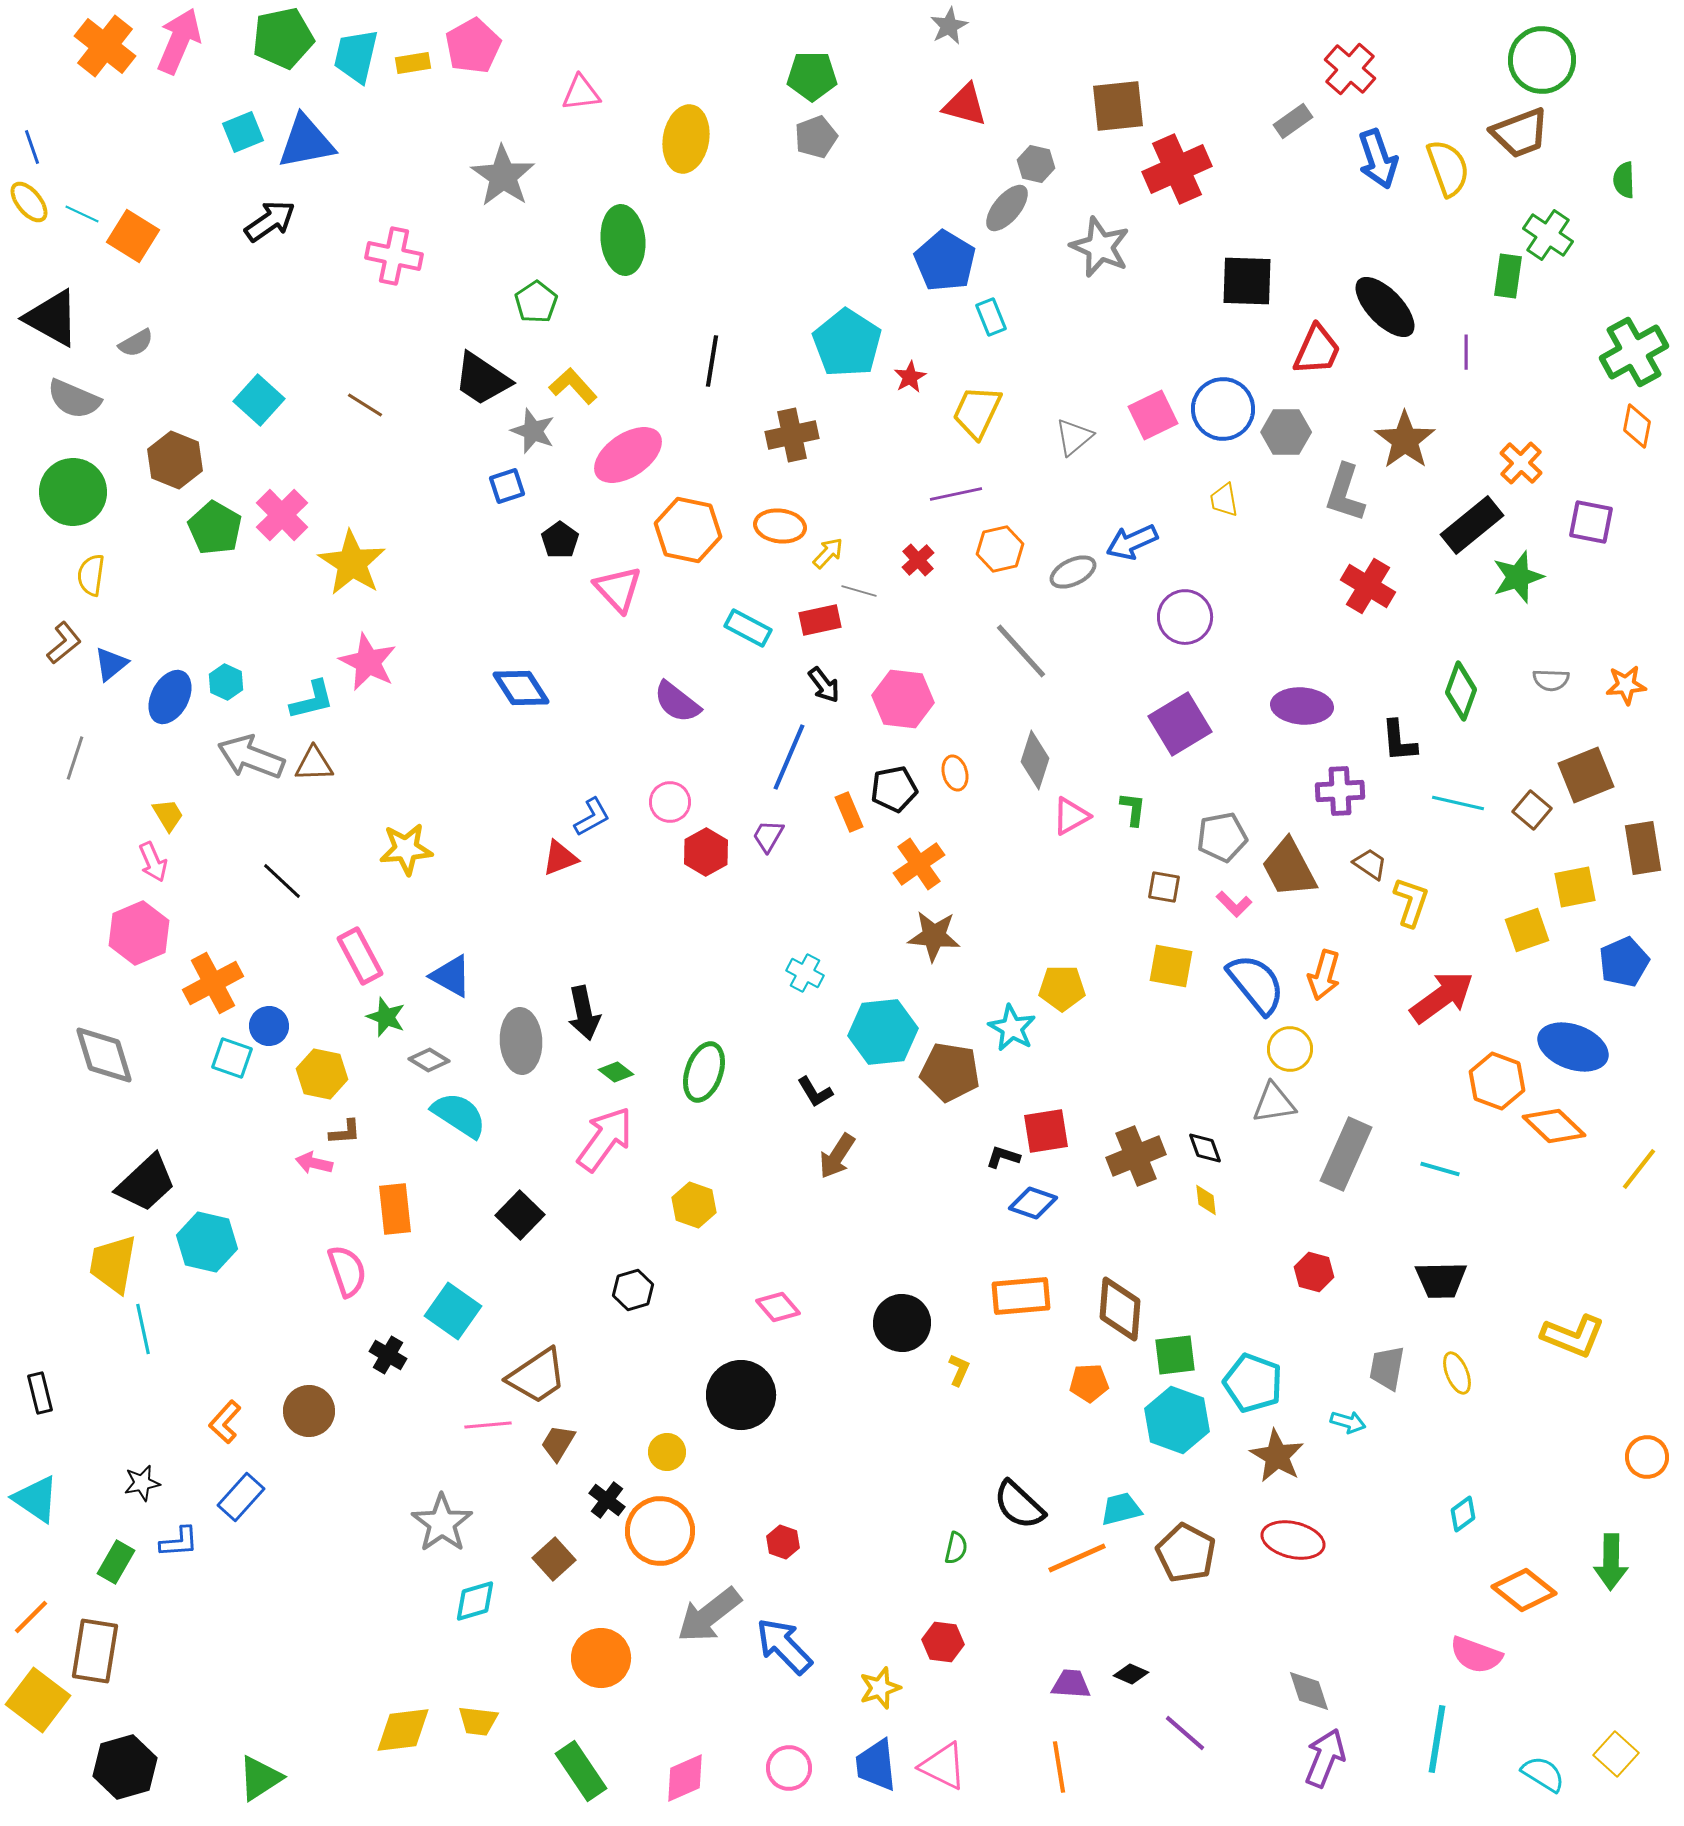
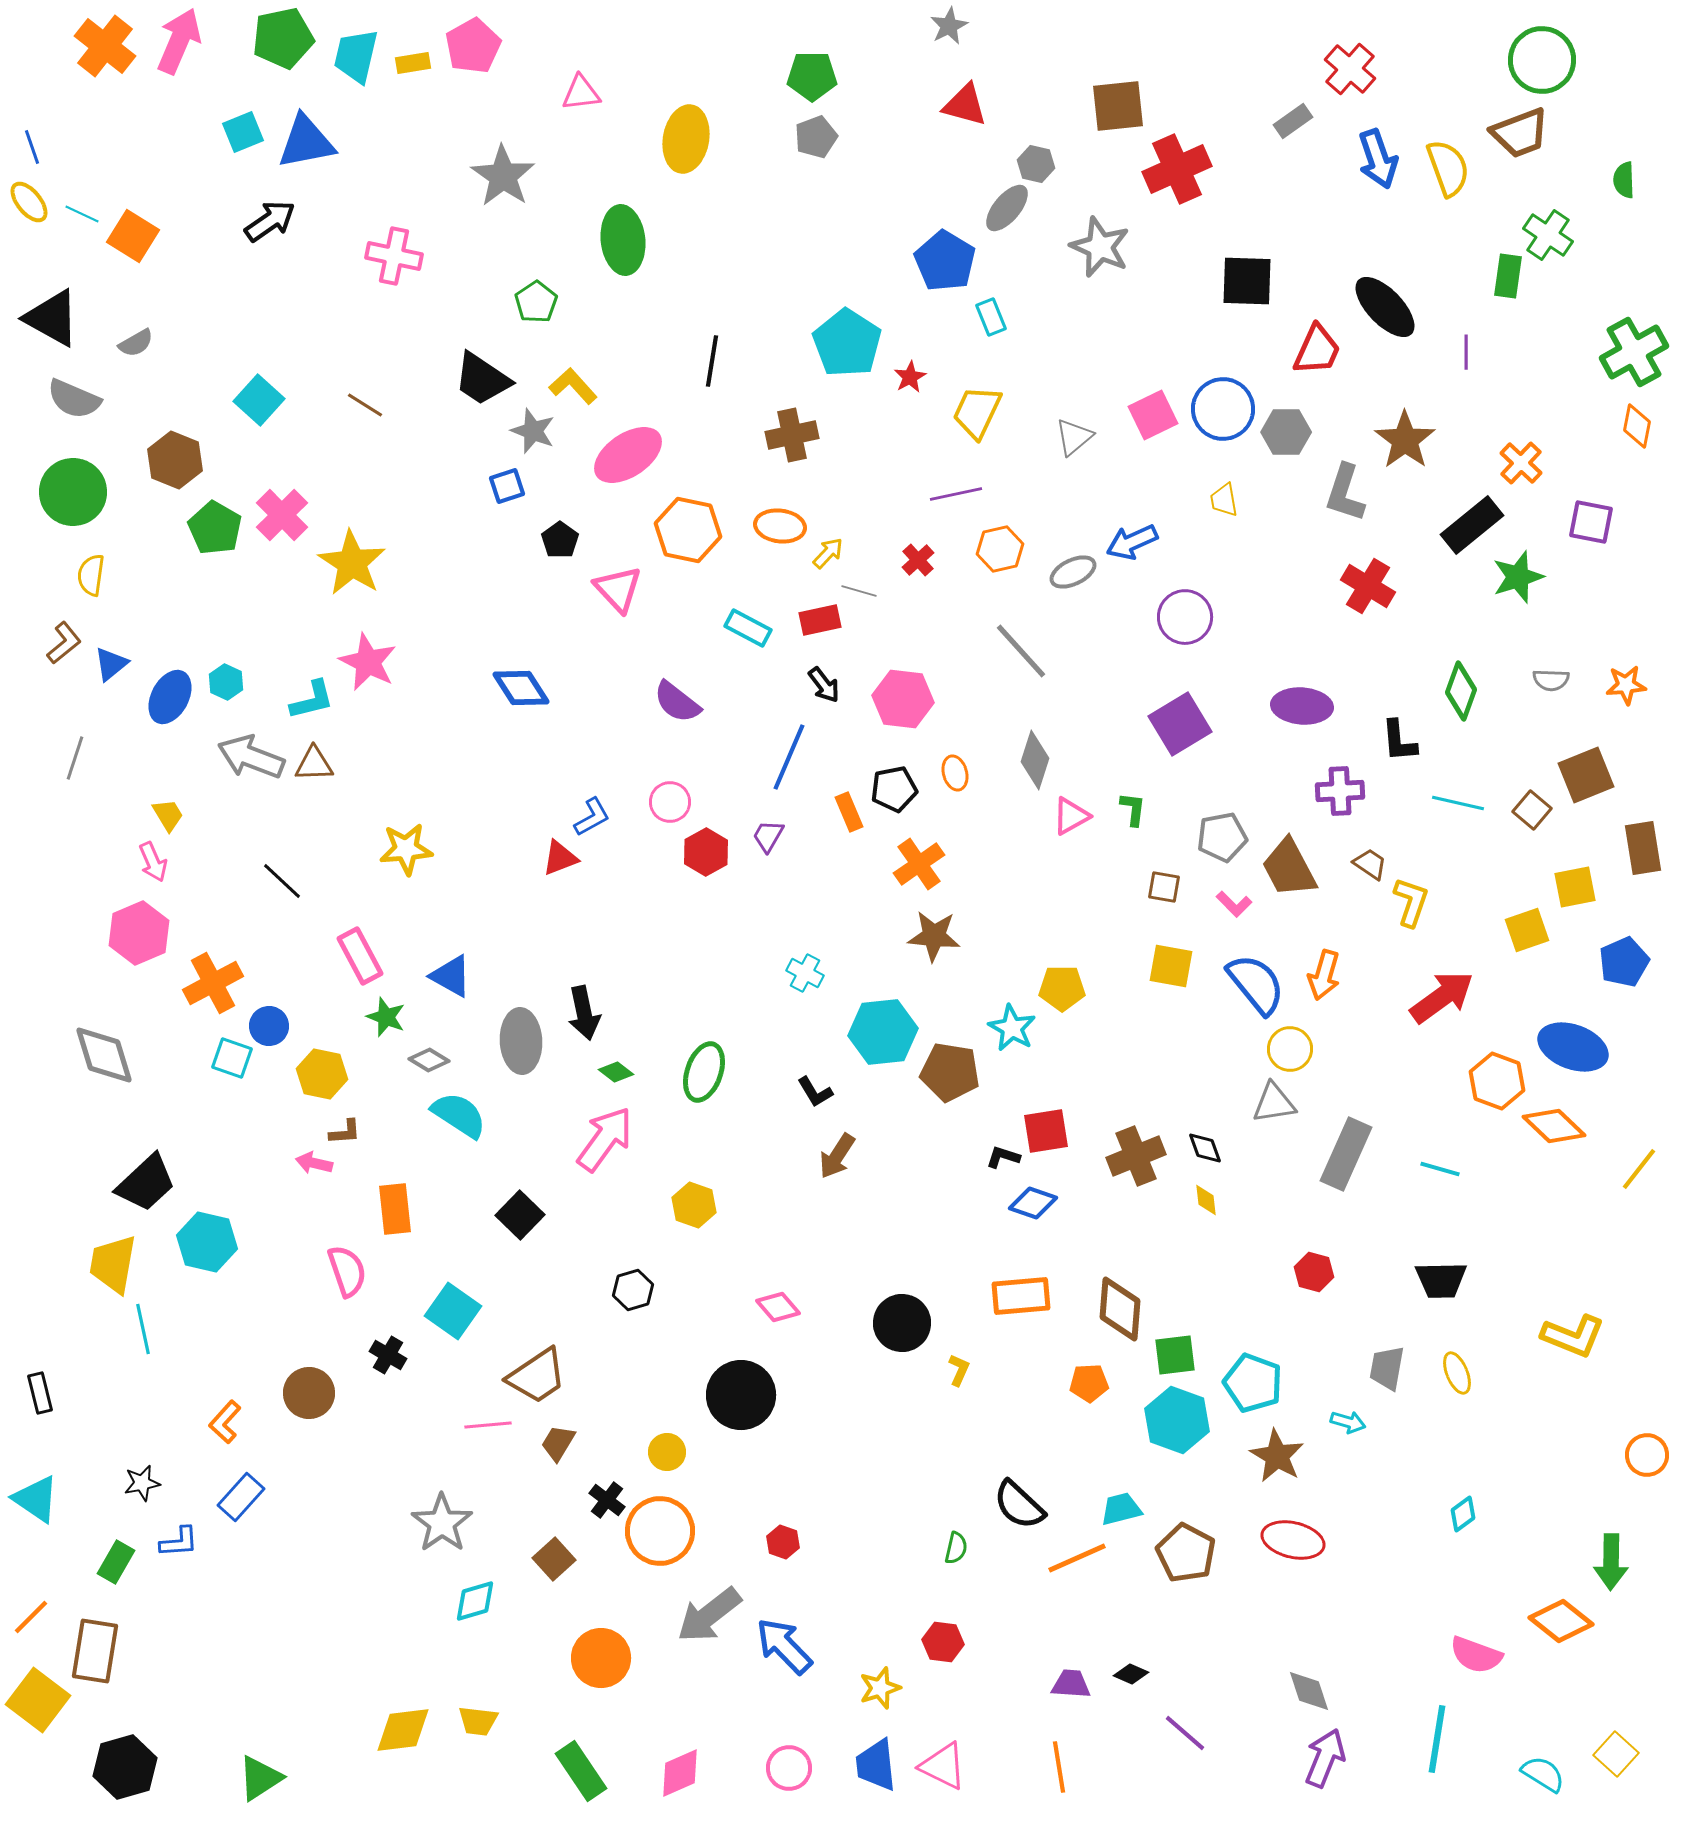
brown circle at (309, 1411): moved 18 px up
orange circle at (1647, 1457): moved 2 px up
orange diamond at (1524, 1590): moved 37 px right, 31 px down
pink diamond at (685, 1778): moved 5 px left, 5 px up
